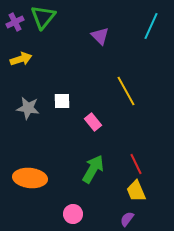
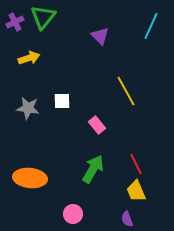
yellow arrow: moved 8 px right, 1 px up
pink rectangle: moved 4 px right, 3 px down
purple semicircle: rotated 56 degrees counterclockwise
